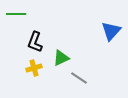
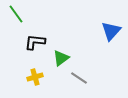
green line: rotated 54 degrees clockwise
black L-shape: rotated 75 degrees clockwise
green triangle: rotated 12 degrees counterclockwise
yellow cross: moved 1 px right, 9 px down
